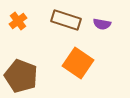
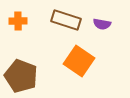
orange cross: rotated 36 degrees clockwise
orange square: moved 1 px right, 2 px up
